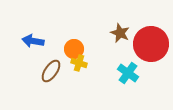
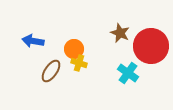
red circle: moved 2 px down
